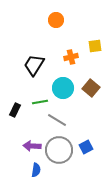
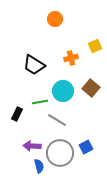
orange circle: moved 1 px left, 1 px up
yellow square: rotated 16 degrees counterclockwise
orange cross: moved 1 px down
black trapezoid: rotated 90 degrees counterclockwise
cyan circle: moved 3 px down
black rectangle: moved 2 px right, 4 px down
gray circle: moved 1 px right, 3 px down
blue semicircle: moved 3 px right, 4 px up; rotated 24 degrees counterclockwise
